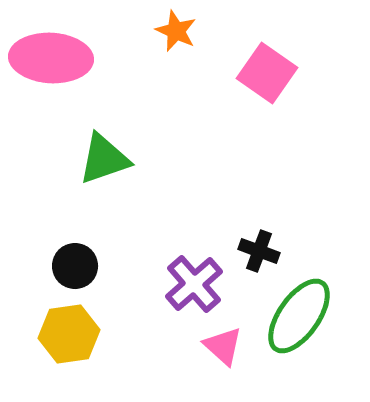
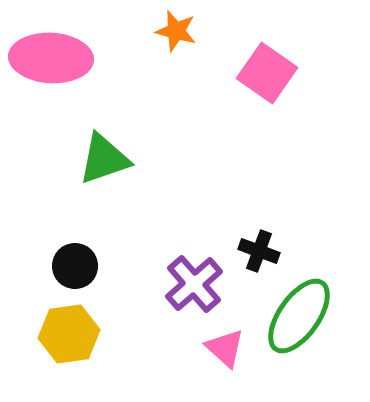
orange star: rotated 9 degrees counterclockwise
pink triangle: moved 2 px right, 2 px down
